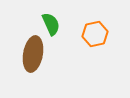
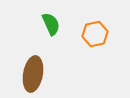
brown ellipse: moved 20 px down
